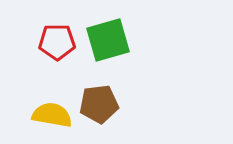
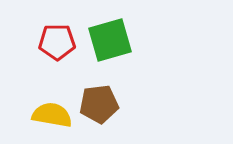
green square: moved 2 px right
